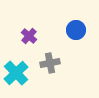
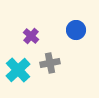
purple cross: moved 2 px right
cyan cross: moved 2 px right, 3 px up
